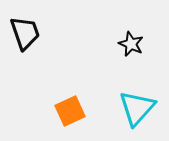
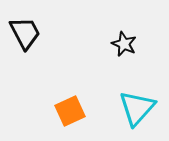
black trapezoid: rotated 9 degrees counterclockwise
black star: moved 7 px left
